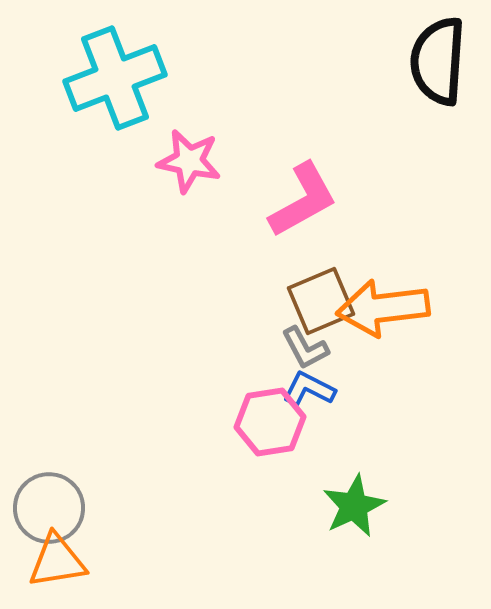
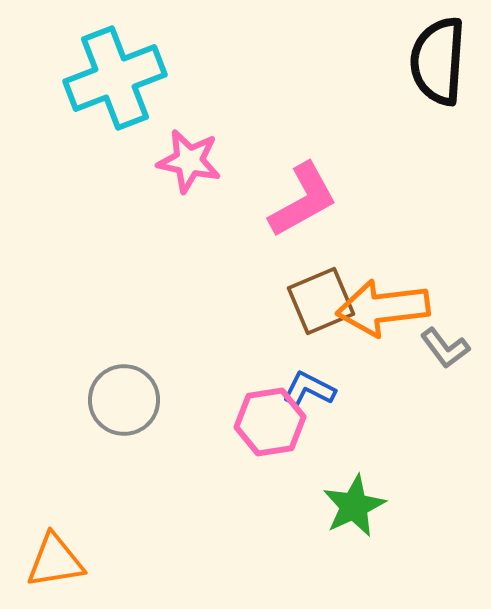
gray L-shape: moved 140 px right; rotated 9 degrees counterclockwise
gray circle: moved 75 px right, 108 px up
orange triangle: moved 2 px left
